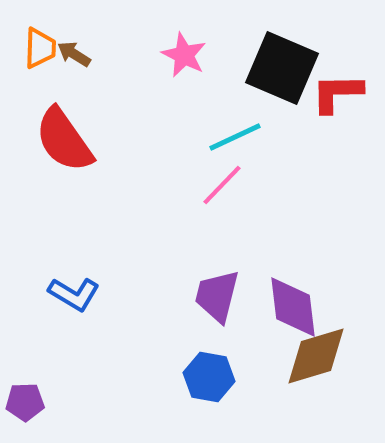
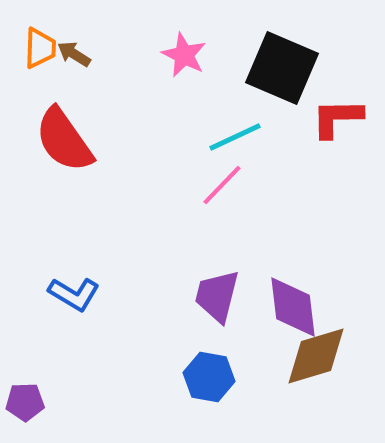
red L-shape: moved 25 px down
